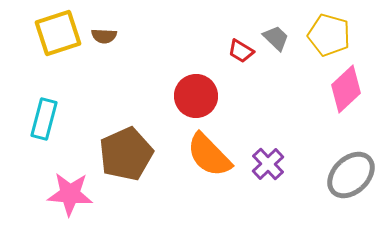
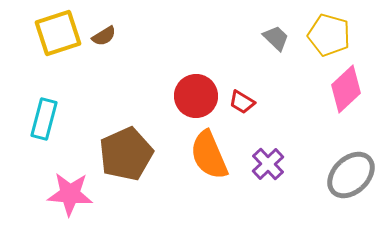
brown semicircle: rotated 35 degrees counterclockwise
red trapezoid: moved 1 px right, 51 px down
orange semicircle: rotated 21 degrees clockwise
